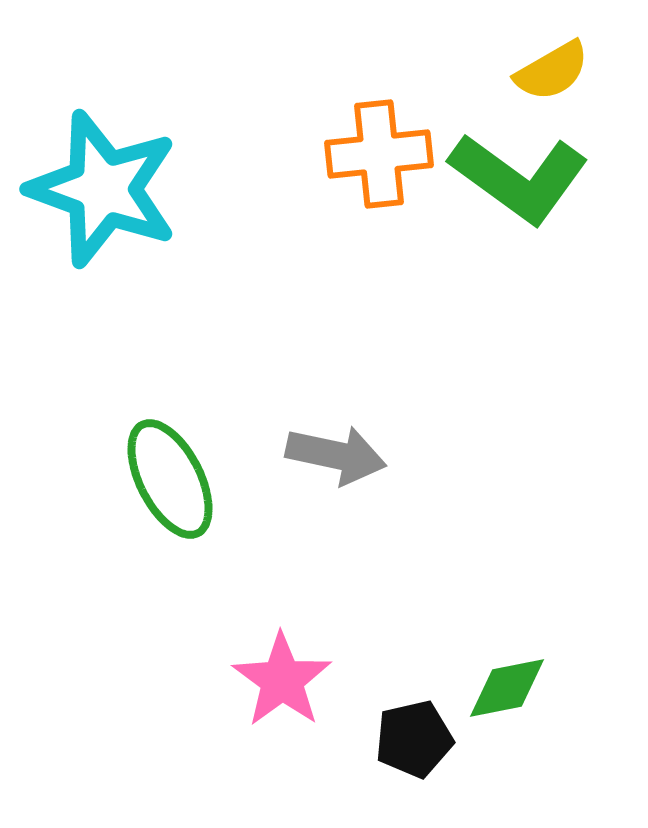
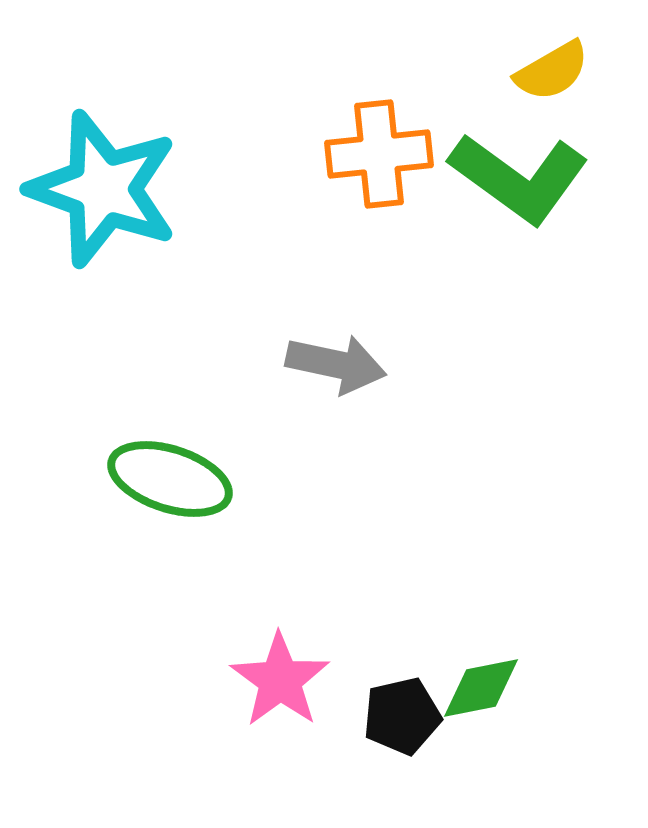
gray arrow: moved 91 px up
green ellipse: rotated 45 degrees counterclockwise
pink star: moved 2 px left
green diamond: moved 26 px left
black pentagon: moved 12 px left, 23 px up
